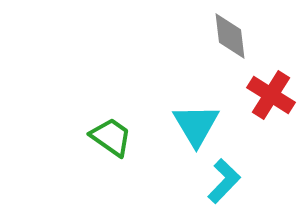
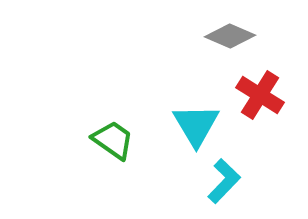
gray diamond: rotated 60 degrees counterclockwise
red cross: moved 11 px left
green trapezoid: moved 2 px right, 3 px down
